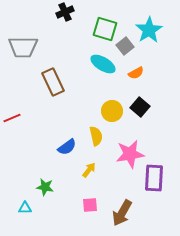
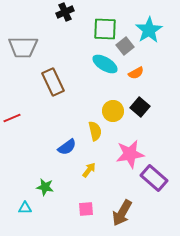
green square: rotated 15 degrees counterclockwise
cyan ellipse: moved 2 px right
yellow circle: moved 1 px right
yellow semicircle: moved 1 px left, 5 px up
purple rectangle: rotated 52 degrees counterclockwise
pink square: moved 4 px left, 4 px down
